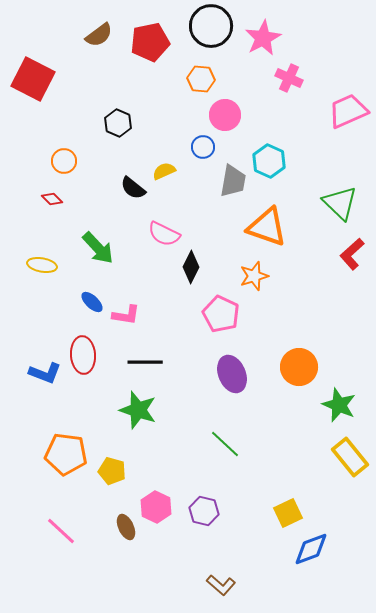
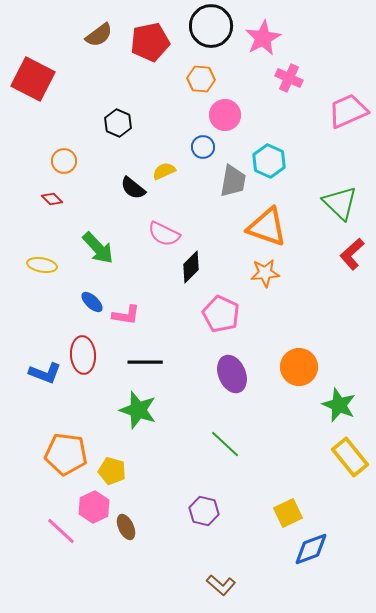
black diamond at (191, 267): rotated 20 degrees clockwise
orange star at (254, 276): moved 11 px right, 3 px up; rotated 12 degrees clockwise
pink hexagon at (156, 507): moved 62 px left; rotated 8 degrees clockwise
